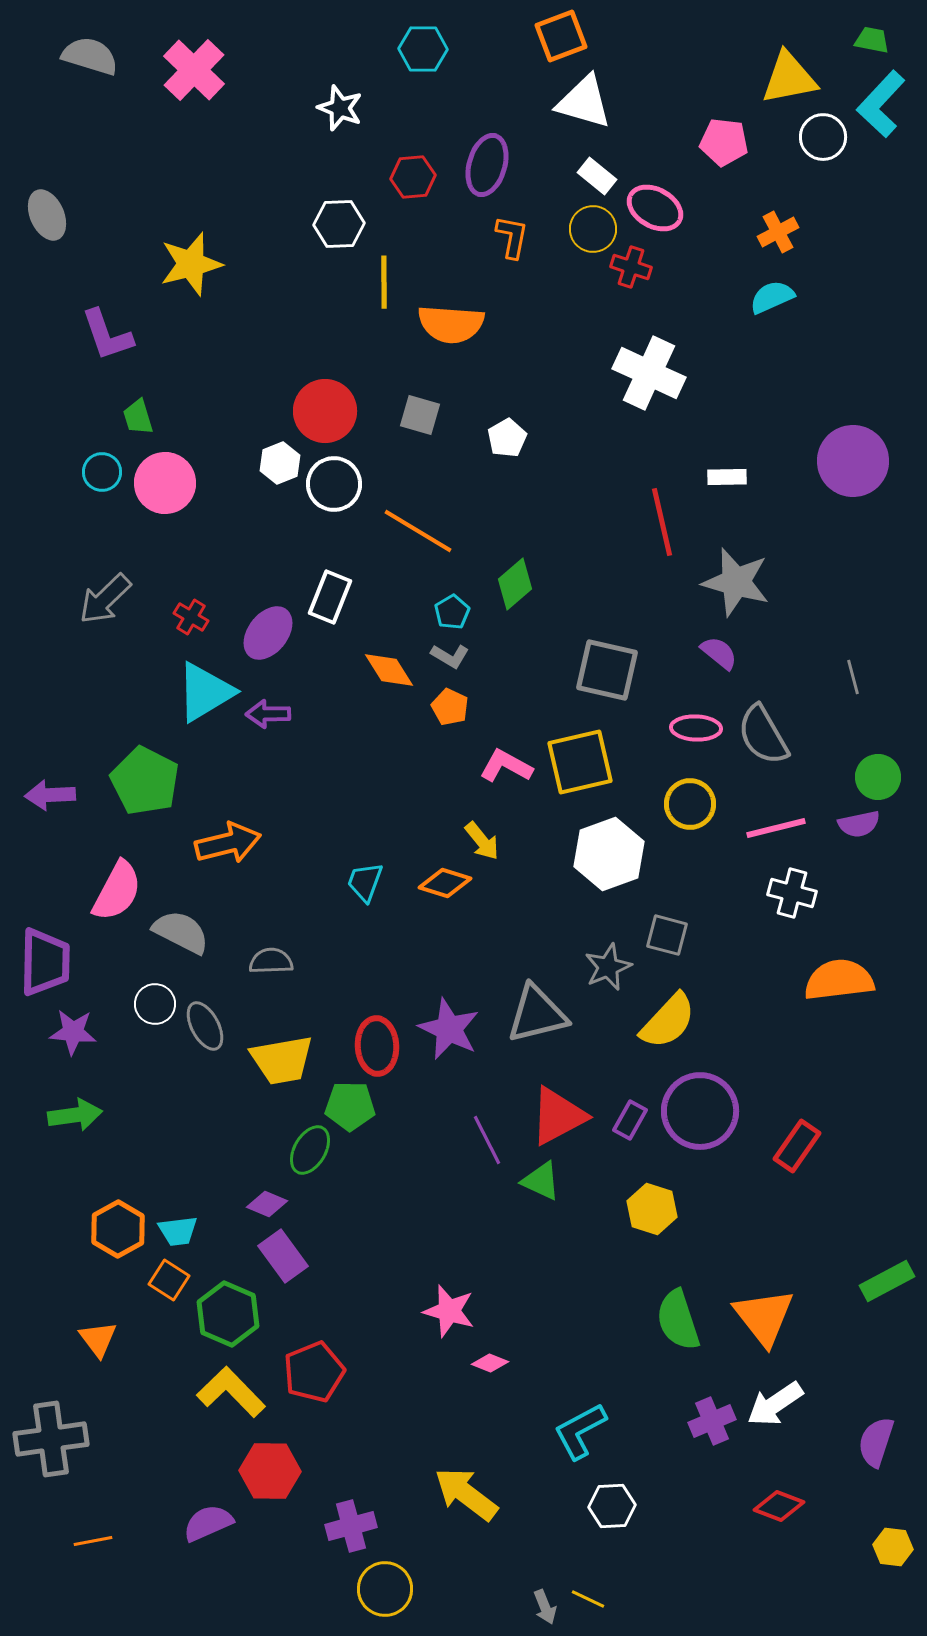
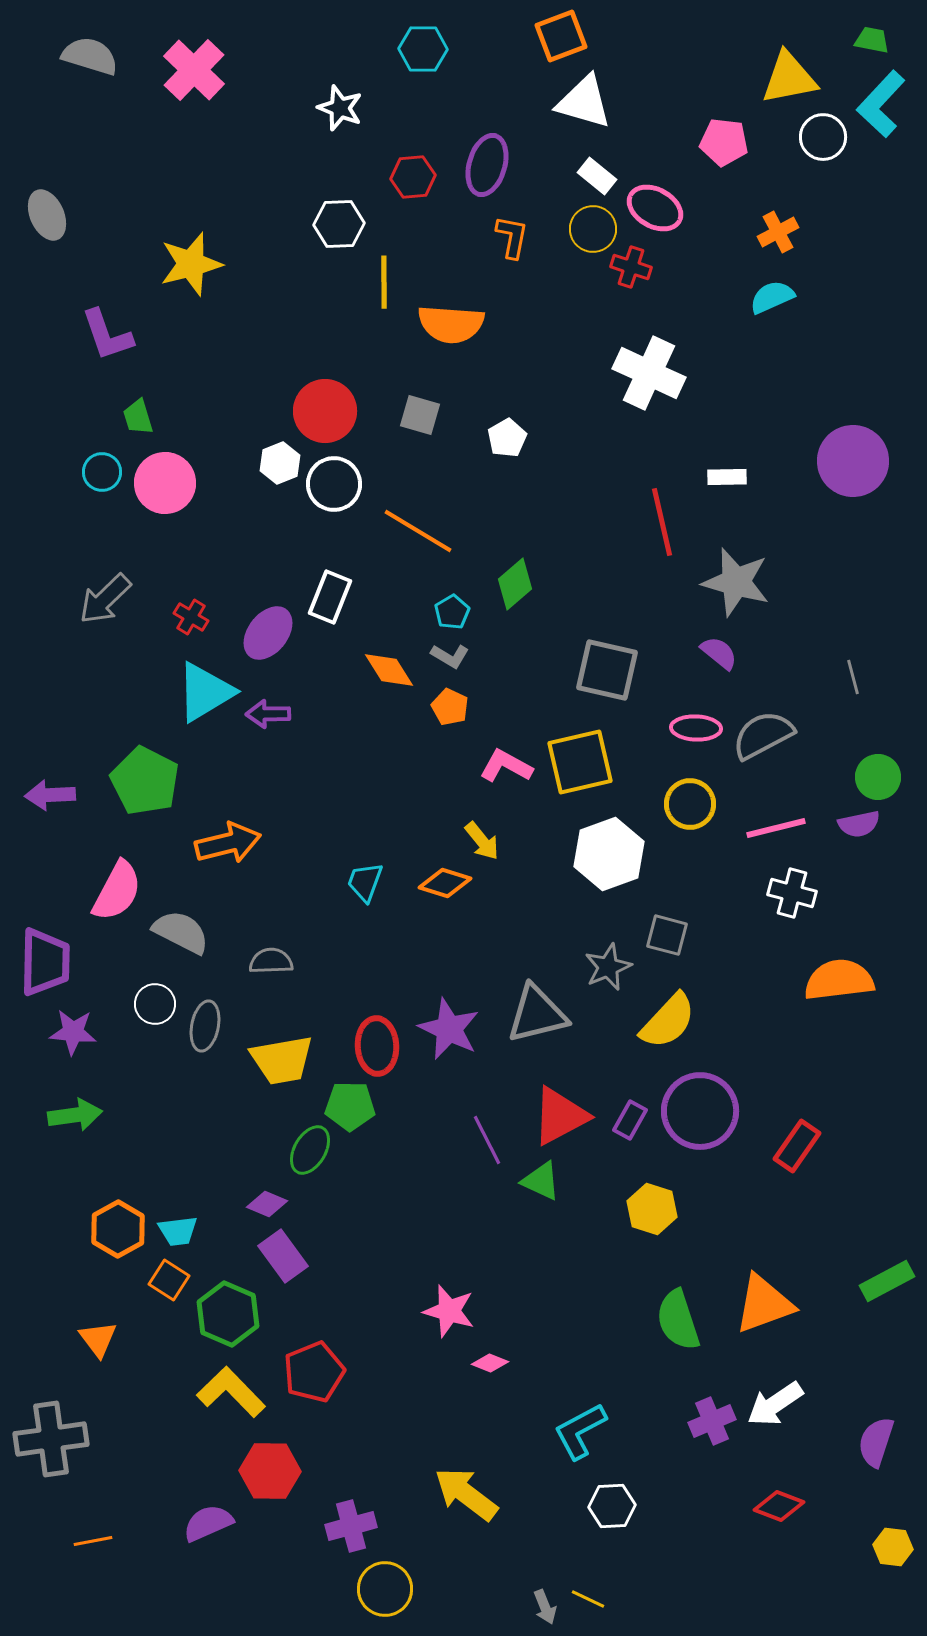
gray semicircle at (763, 735): rotated 92 degrees clockwise
gray ellipse at (205, 1026): rotated 39 degrees clockwise
red triangle at (558, 1116): moved 2 px right
orange triangle at (764, 1317): moved 13 px up; rotated 48 degrees clockwise
